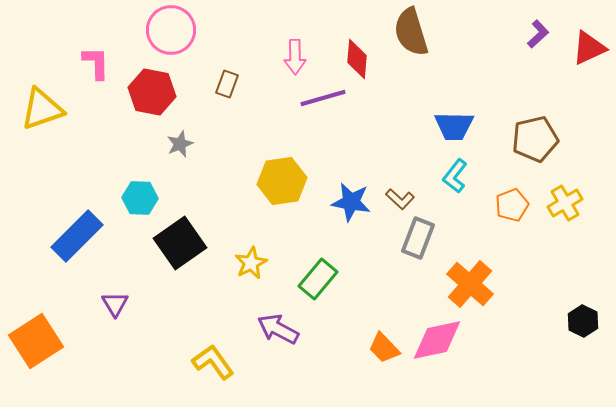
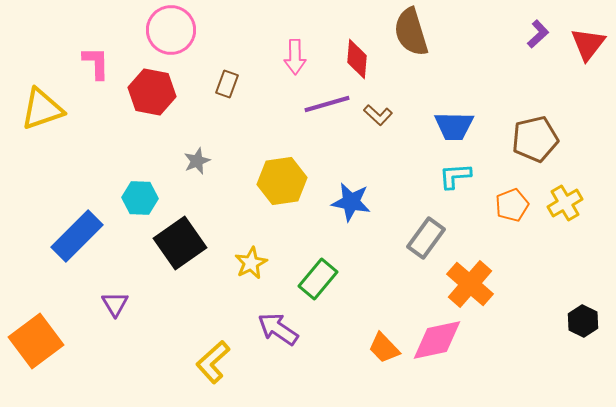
red triangle: moved 1 px left, 4 px up; rotated 27 degrees counterclockwise
purple line: moved 4 px right, 6 px down
gray star: moved 17 px right, 17 px down
cyan L-shape: rotated 48 degrees clockwise
brown L-shape: moved 22 px left, 84 px up
gray rectangle: moved 8 px right; rotated 15 degrees clockwise
purple arrow: rotated 6 degrees clockwise
orange square: rotated 4 degrees counterclockwise
yellow L-shape: rotated 96 degrees counterclockwise
